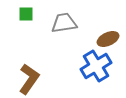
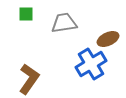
blue cross: moved 5 px left, 2 px up
